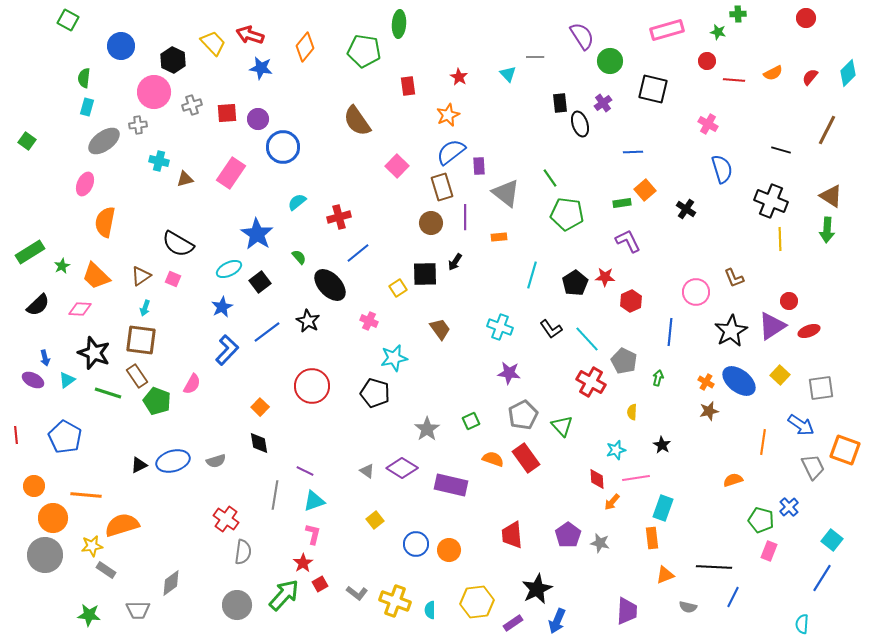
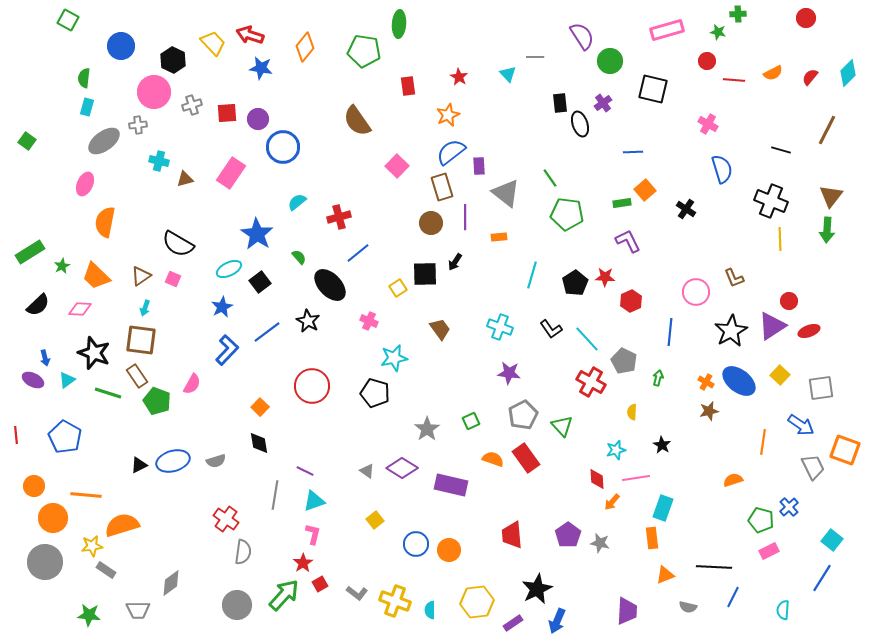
brown triangle at (831, 196): rotated 35 degrees clockwise
pink rectangle at (769, 551): rotated 42 degrees clockwise
gray circle at (45, 555): moved 7 px down
cyan semicircle at (802, 624): moved 19 px left, 14 px up
